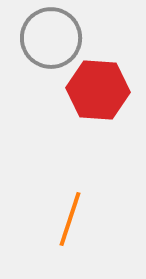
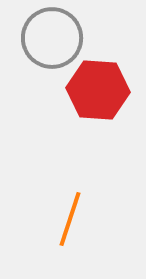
gray circle: moved 1 px right
